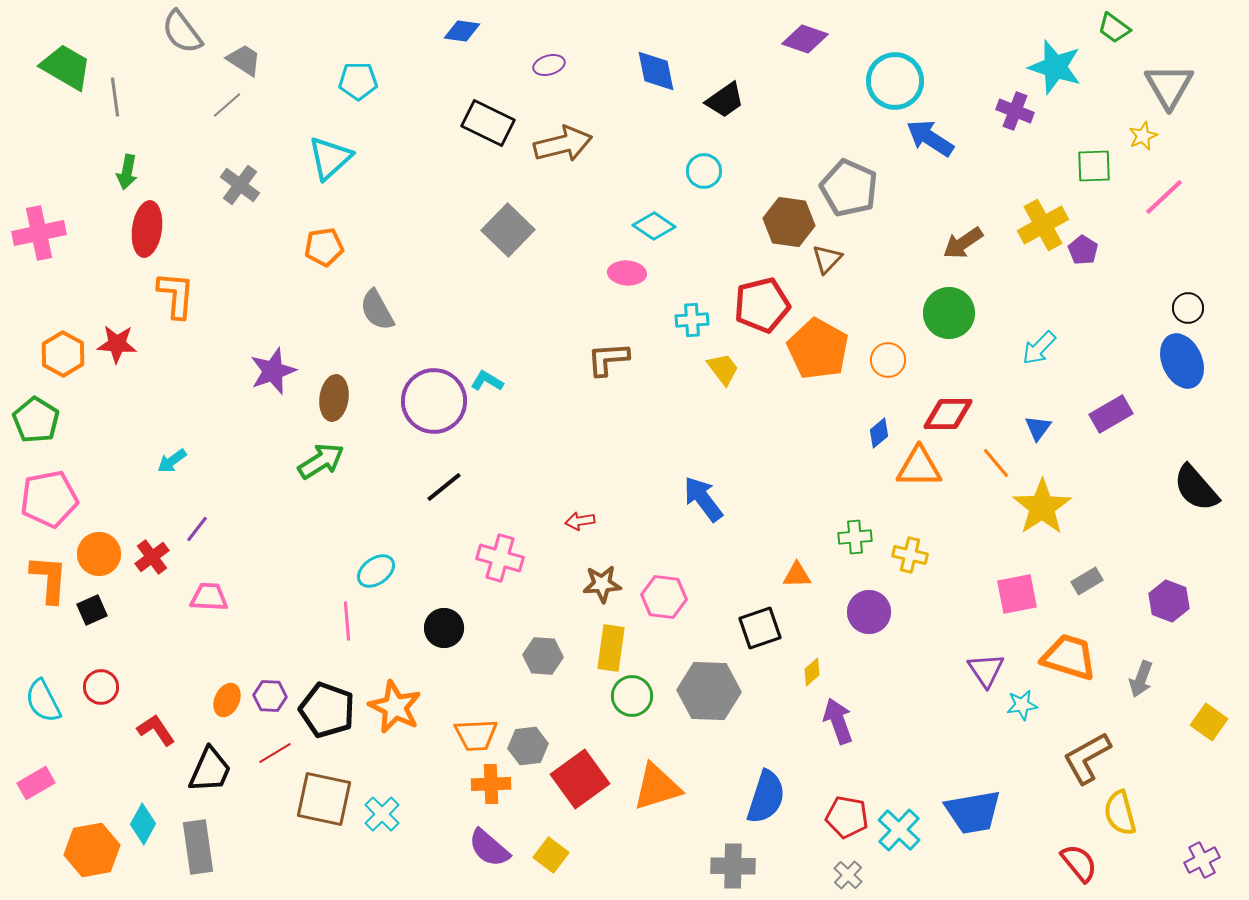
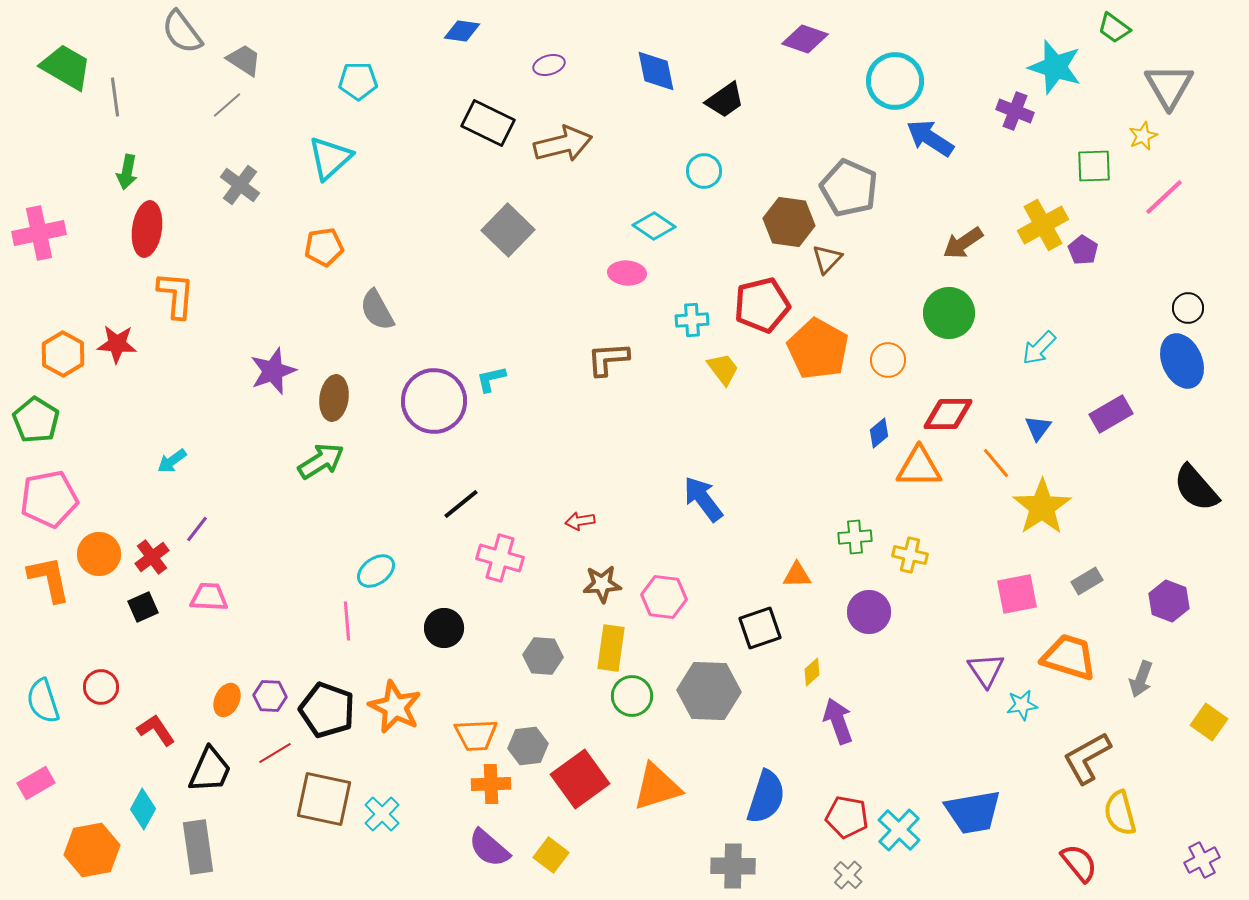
cyan L-shape at (487, 381): moved 4 px right, 2 px up; rotated 44 degrees counterclockwise
black line at (444, 487): moved 17 px right, 17 px down
orange L-shape at (49, 579): rotated 16 degrees counterclockwise
black square at (92, 610): moved 51 px right, 3 px up
cyan semicircle at (43, 701): rotated 9 degrees clockwise
cyan diamond at (143, 824): moved 15 px up
